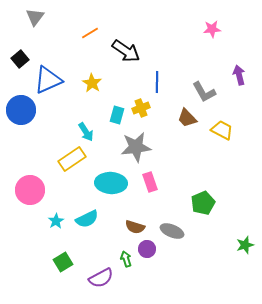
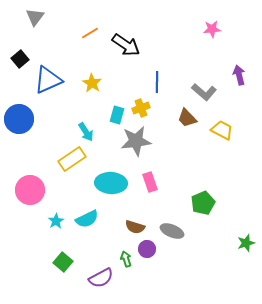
black arrow: moved 6 px up
gray L-shape: rotated 20 degrees counterclockwise
blue circle: moved 2 px left, 9 px down
gray star: moved 6 px up
green star: moved 1 px right, 2 px up
green square: rotated 18 degrees counterclockwise
